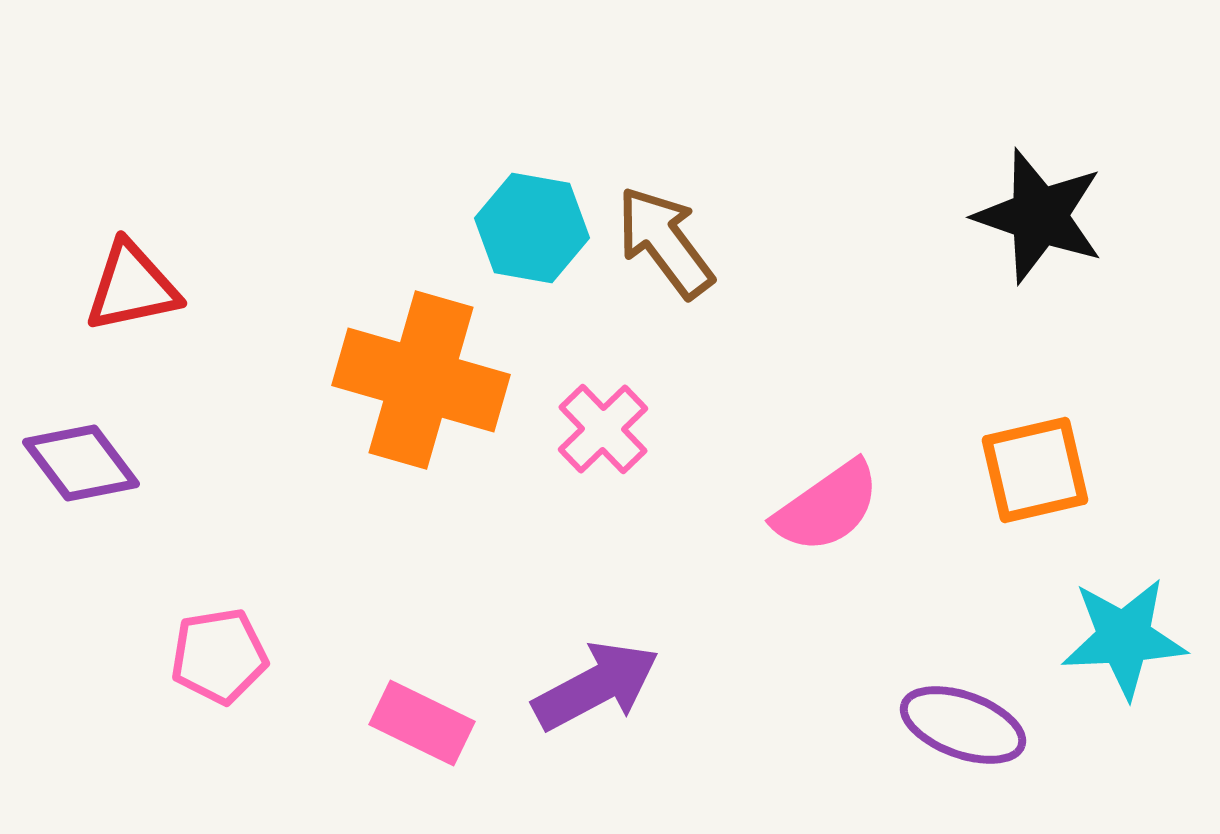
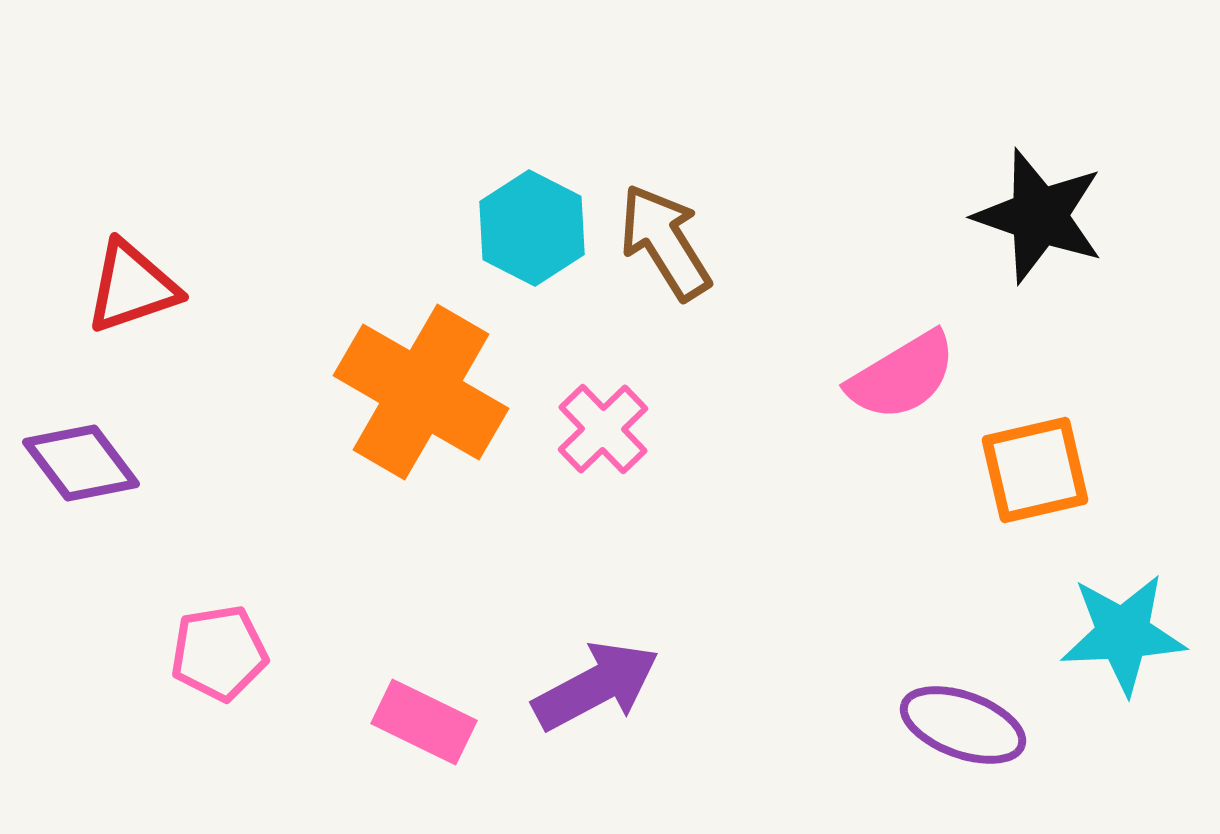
cyan hexagon: rotated 17 degrees clockwise
brown arrow: rotated 5 degrees clockwise
red triangle: rotated 7 degrees counterclockwise
orange cross: moved 12 px down; rotated 14 degrees clockwise
pink semicircle: moved 75 px right, 131 px up; rotated 4 degrees clockwise
cyan star: moved 1 px left, 4 px up
pink pentagon: moved 3 px up
pink rectangle: moved 2 px right, 1 px up
